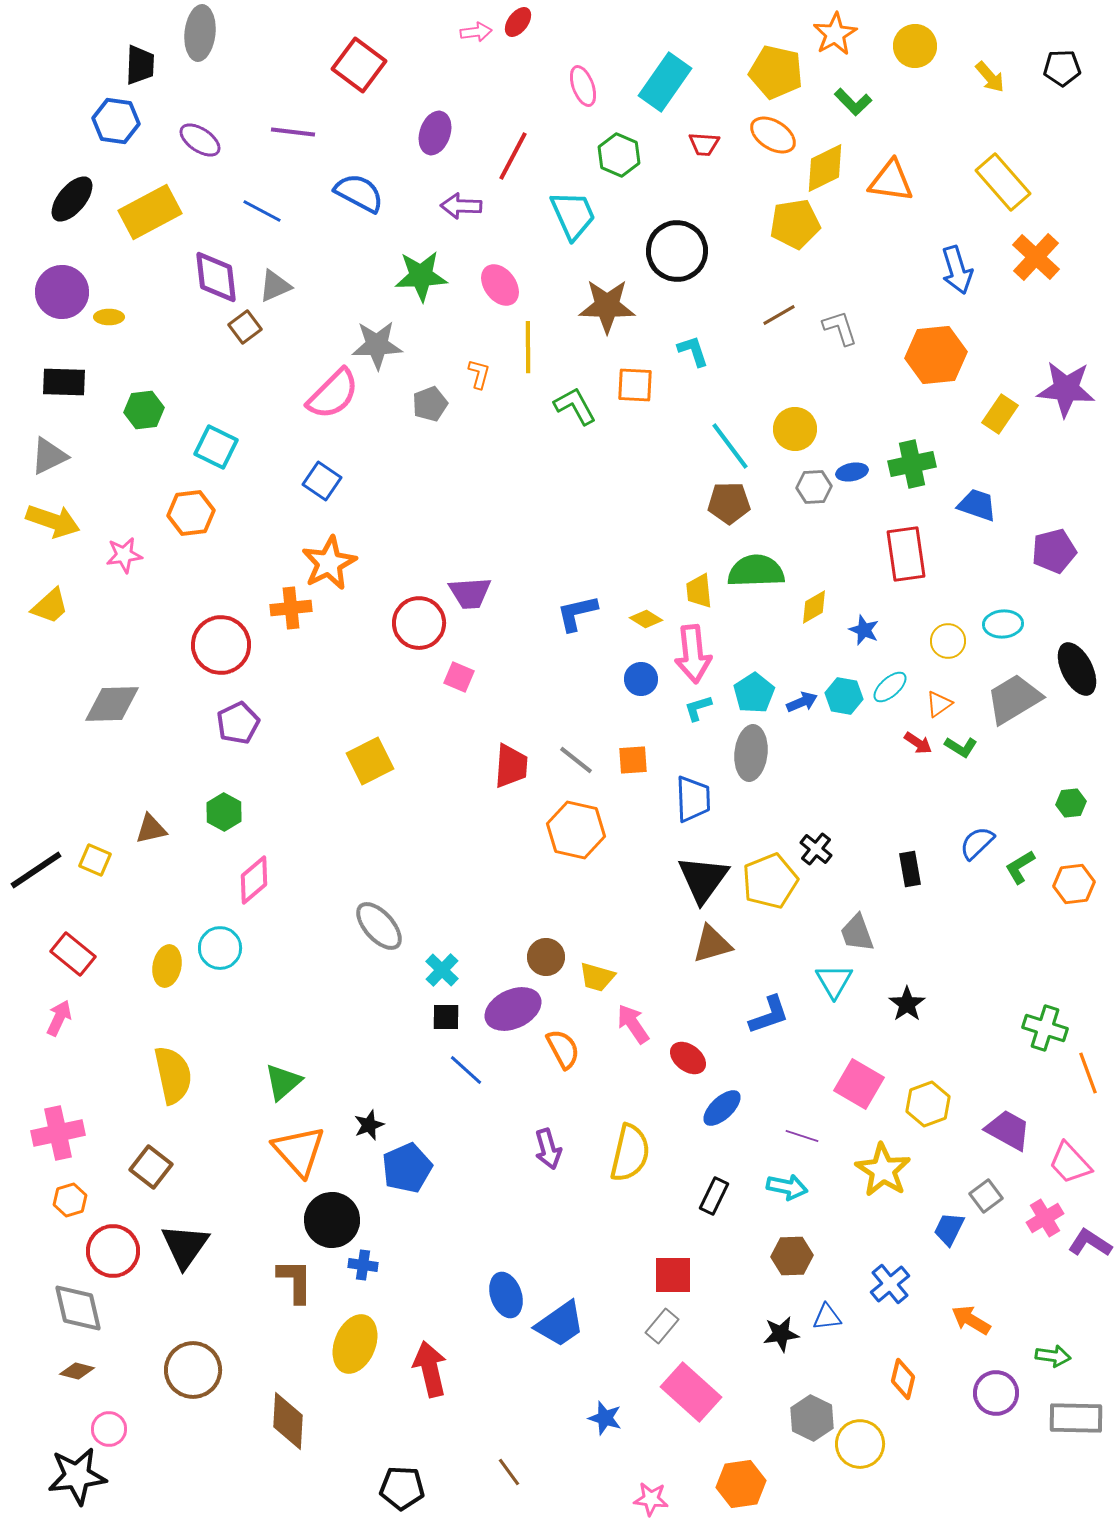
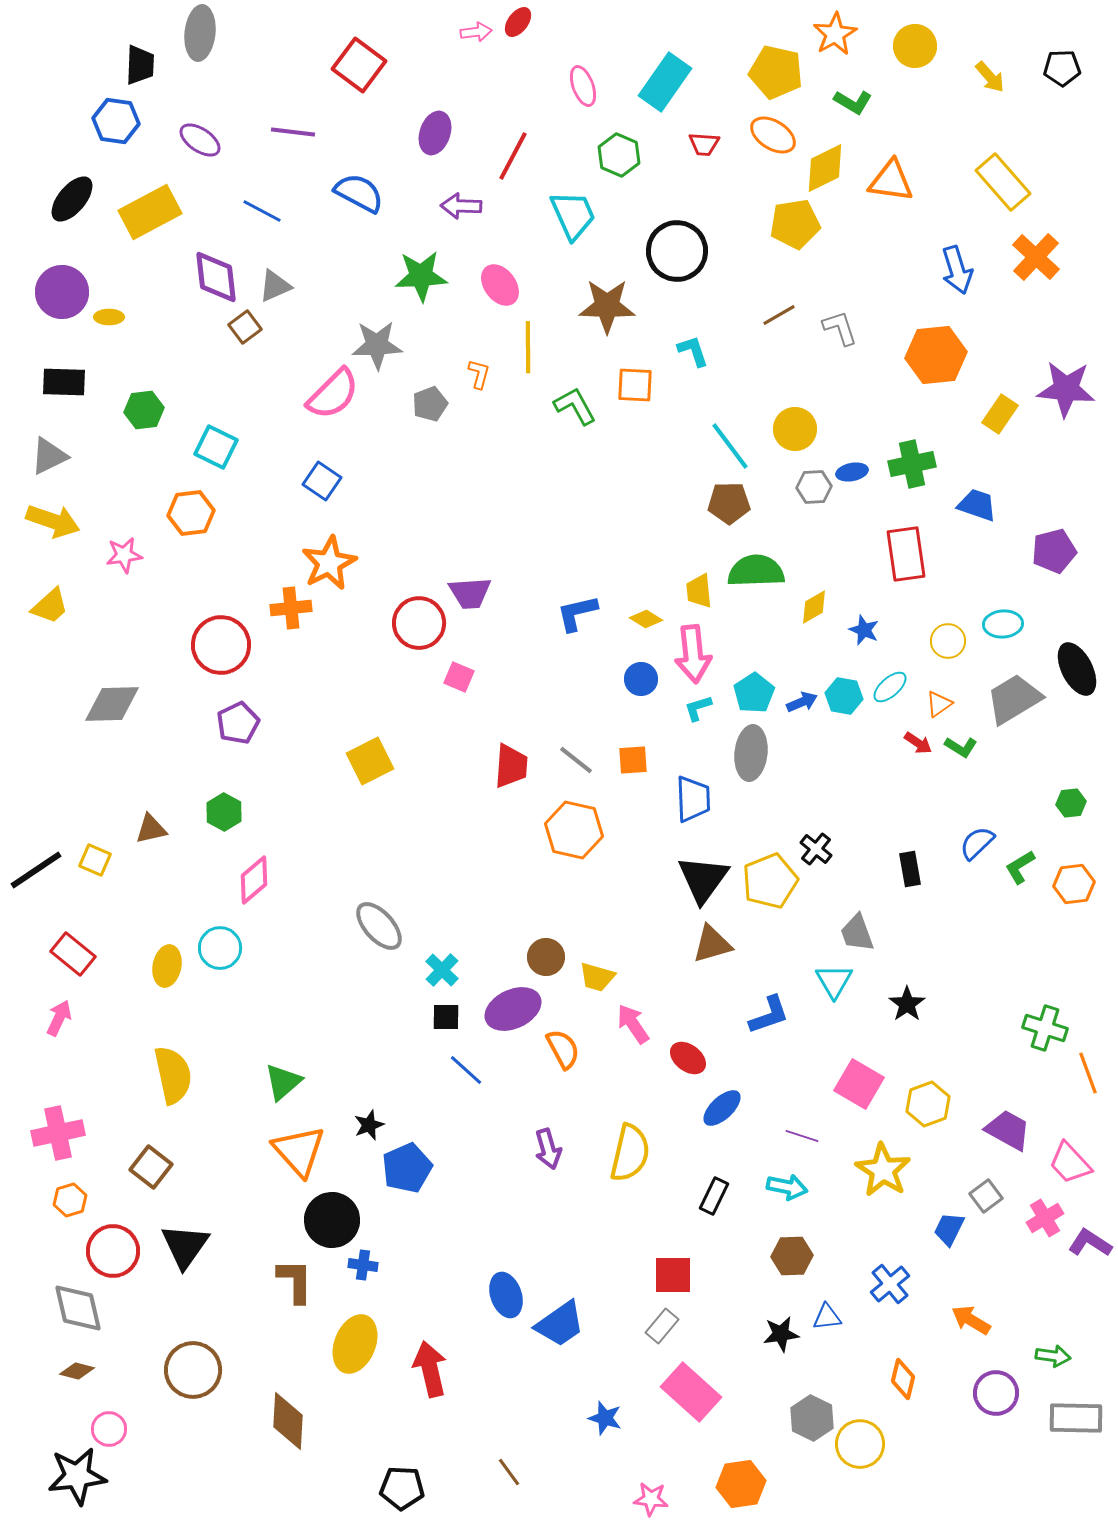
green L-shape at (853, 102): rotated 15 degrees counterclockwise
orange hexagon at (576, 830): moved 2 px left
